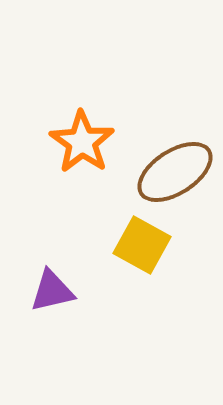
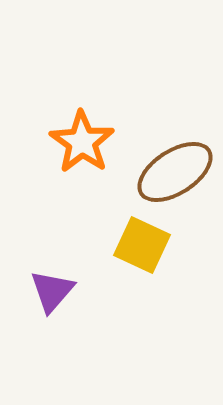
yellow square: rotated 4 degrees counterclockwise
purple triangle: rotated 36 degrees counterclockwise
